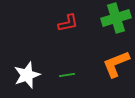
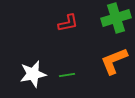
orange L-shape: moved 2 px left, 3 px up
white star: moved 6 px right, 1 px up; rotated 8 degrees clockwise
